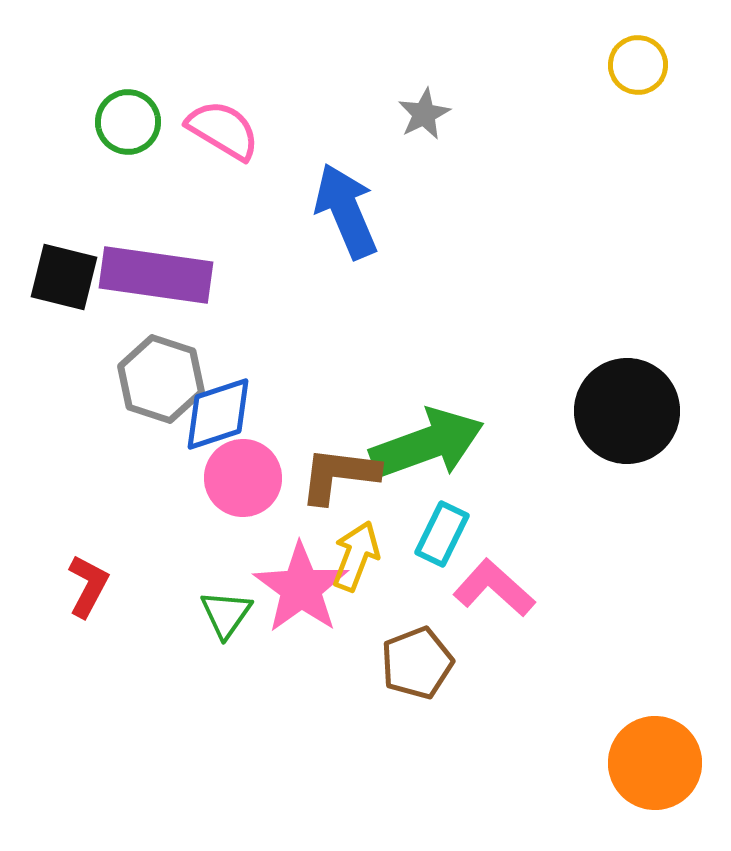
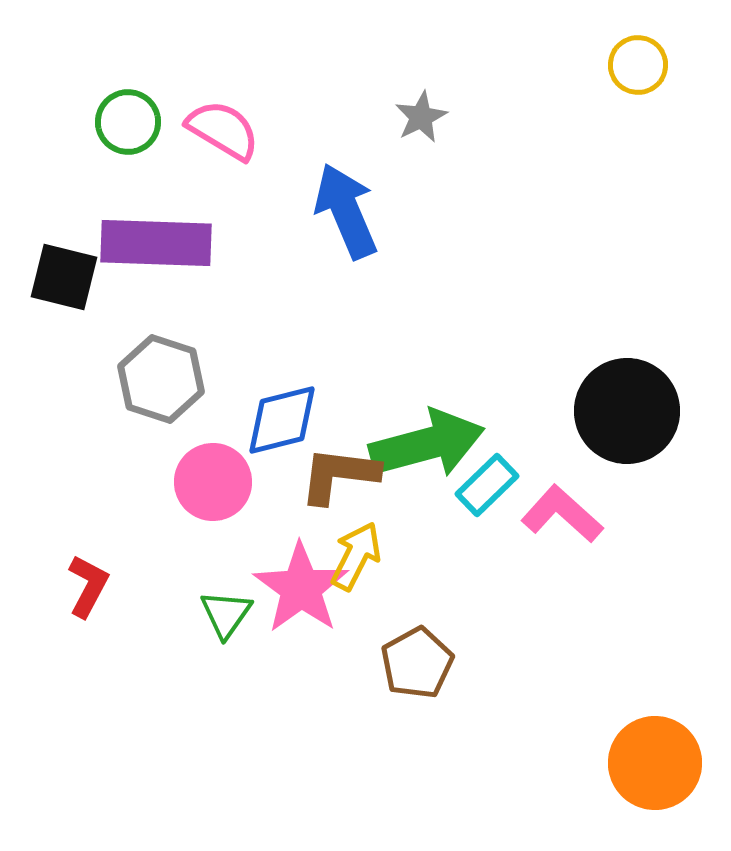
gray star: moved 3 px left, 3 px down
purple rectangle: moved 32 px up; rotated 6 degrees counterclockwise
blue diamond: moved 64 px right, 6 px down; rotated 4 degrees clockwise
green arrow: rotated 5 degrees clockwise
pink circle: moved 30 px left, 4 px down
cyan rectangle: moved 45 px right, 49 px up; rotated 20 degrees clockwise
yellow arrow: rotated 6 degrees clockwise
pink L-shape: moved 68 px right, 74 px up
brown pentagon: rotated 8 degrees counterclockwise
